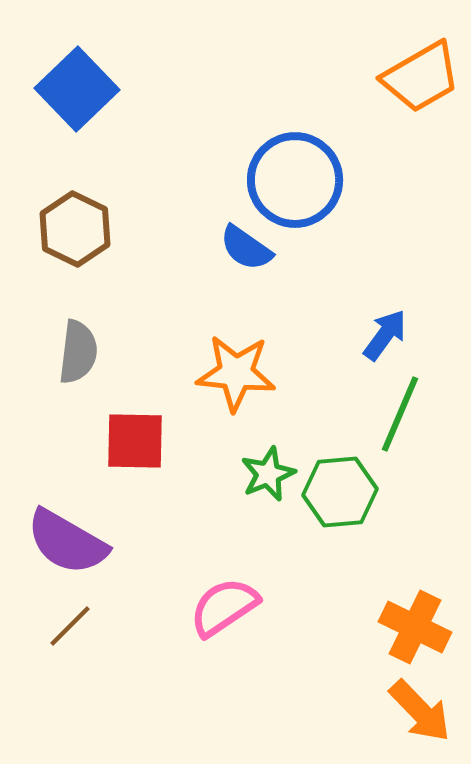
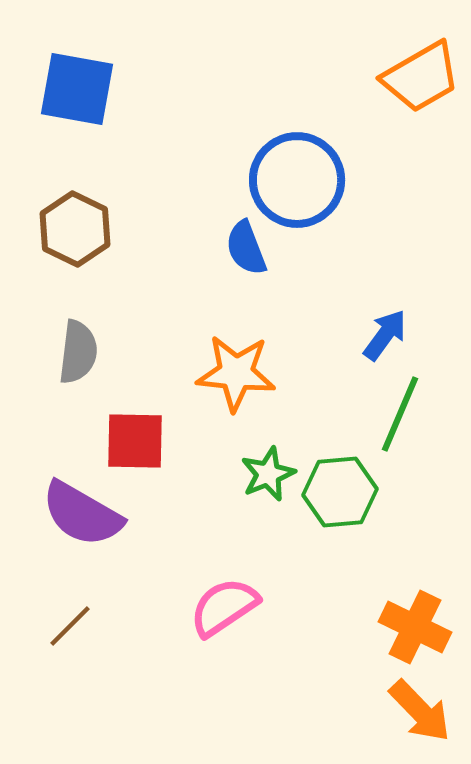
blue square: rotated 36 degrees counterclockwise
blue circle: moved 2 px right
blue semicircle: rotated 34 degrees clockwise
purple semicircle: moved 15 px right, 28 px up
